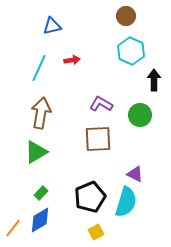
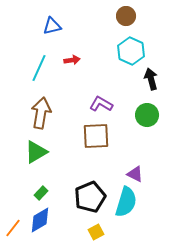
black arrow: moved 3 px left, 1 px up; rotated 15 degrees counterclockwise
green circle: moved 7 px right
brown square: moved 2 px left, 3 px up
